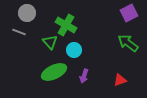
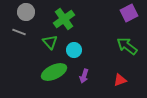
gray circle: moved 1 px left, 1 px up
green cross: moved 2 px left, 6 px up; rotated 25 degrees clockwise
green arrow: moved 1 px left, 3 px down
